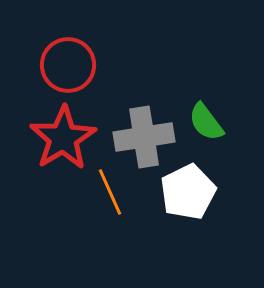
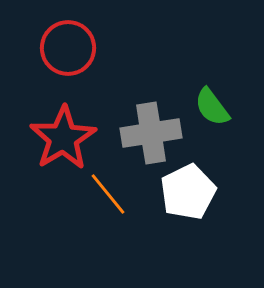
red circle: moved 17 px up
green semicircle: moved 6 px right, 15 px up
gray cross: moved 7 px right, 4 px up
orange line: moved 2 px left, 2 px down; rotated 15 degrees counterclockwise
